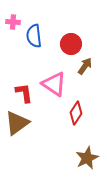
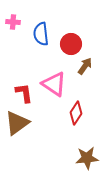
blue semicircle: moved 7 px right, 2 px up
brown star: rotated 20 degrees clockwise
